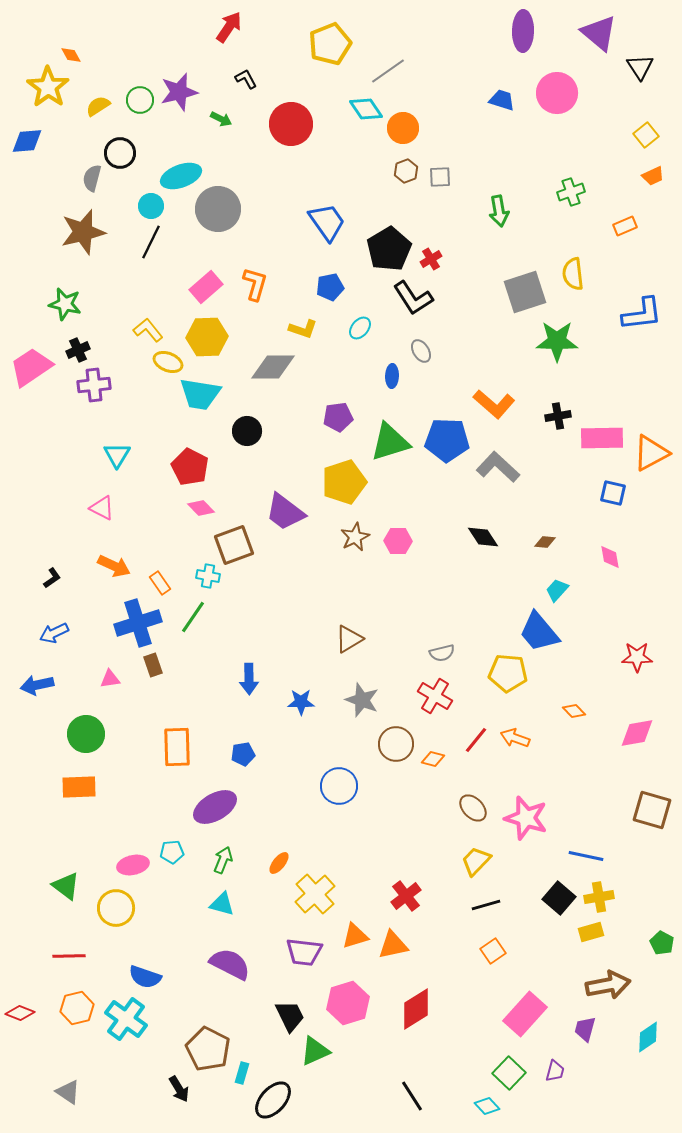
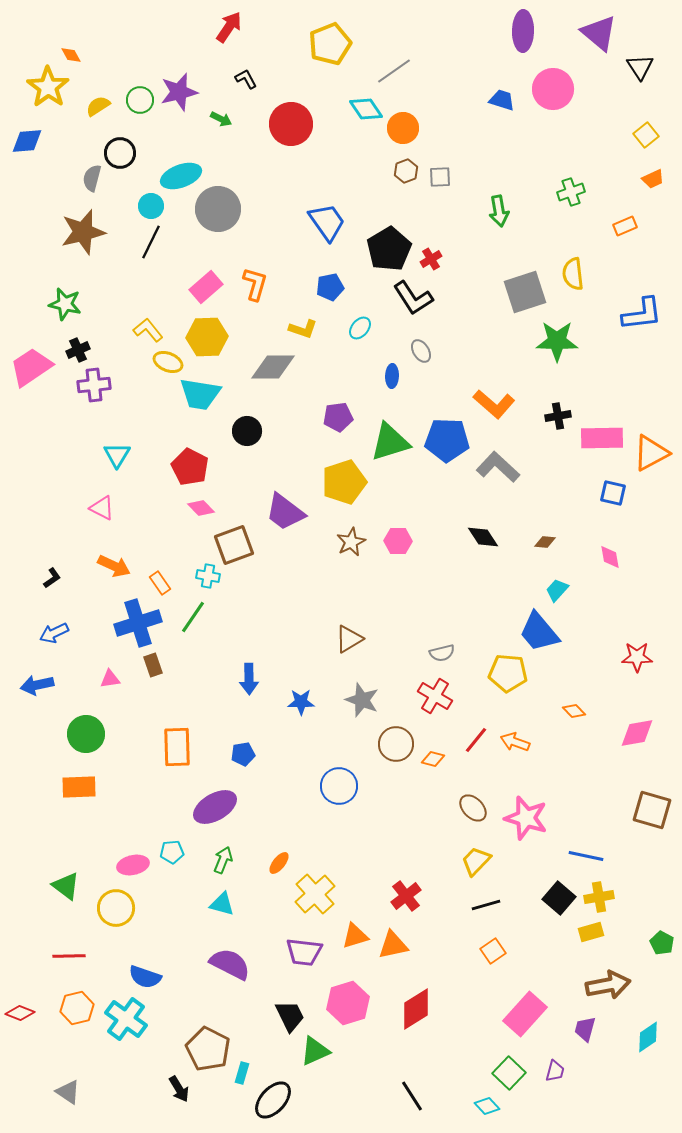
gray line at (388, 71): moved 6 px right
pink circle at (557, 93): moved 4 px left, 4 px up
orange trapezoid at (653, 176): moved 3 px down
brown star at (355, 537): moved 4 px left, 5 px down
orange arrow at (515, 738): moved 4 px down
